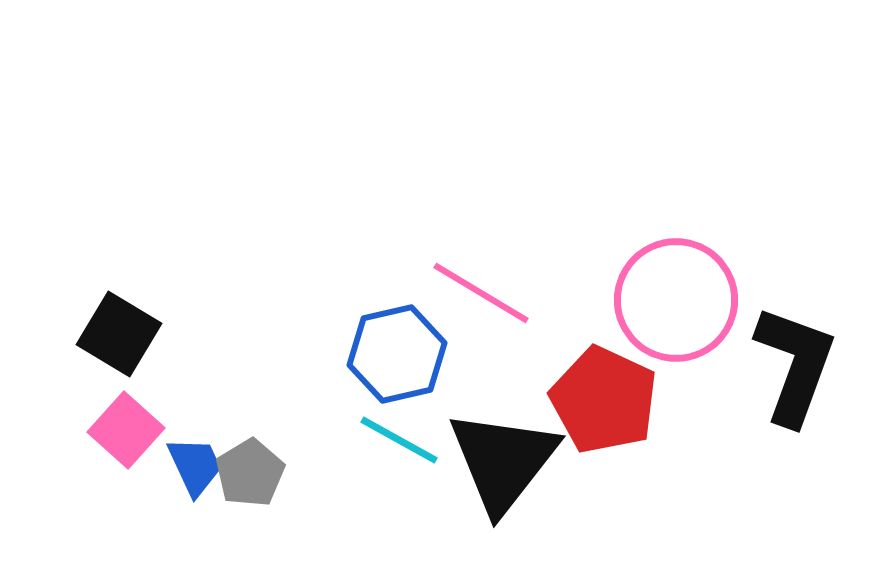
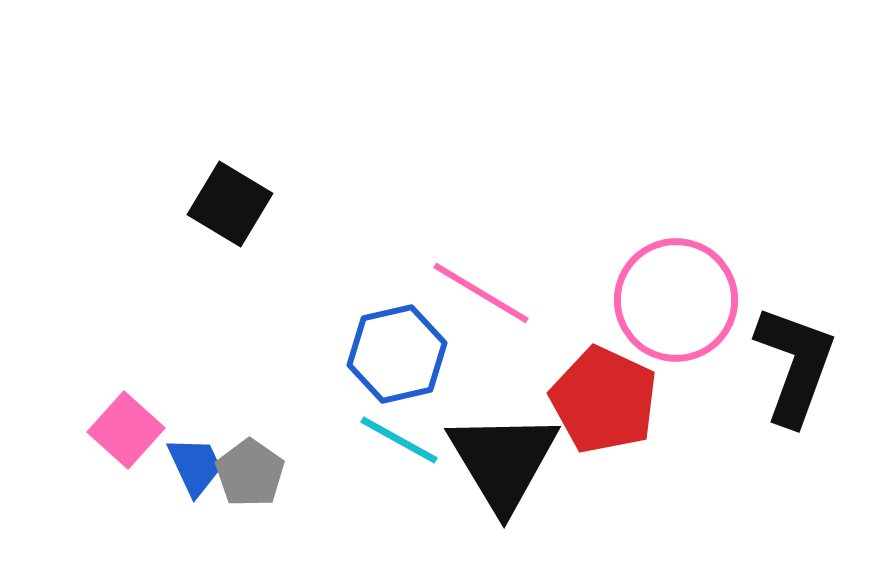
black square: moved 111 px right, 130 px up
black triangle: rotated 9 degrees counterclockwise
gray pentagon: rotated 6 degrees counterclockwise
